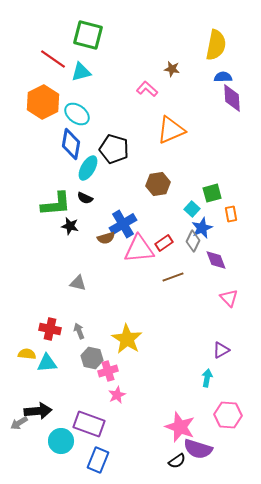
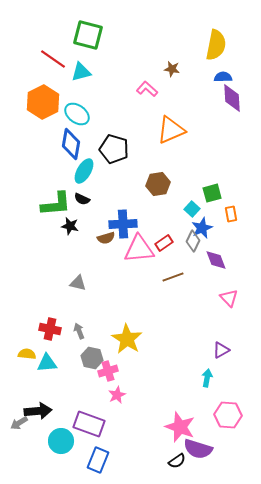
cyan ellipse at (88, 168): moved 4 px left, 3 px down
black semicircle at (85, 198): moved 3 px left, 1 px down
blue cross at (123, 224): rotated 28 degrees clockwise
